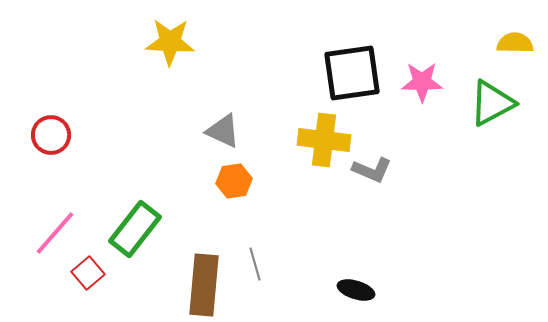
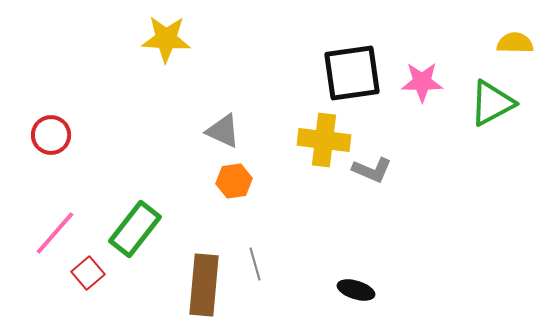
yellow star: moved 4 px left, 3 px up
